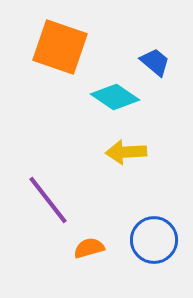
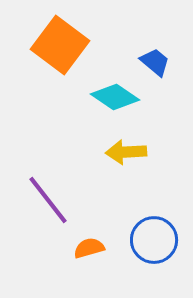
orange square: moved 2 px up; rotated 18 degrees clockwise
